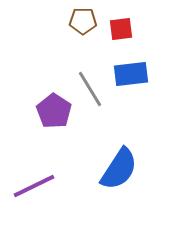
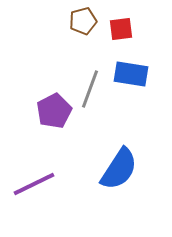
brown pentagon: rotated 16 degrees counterclockwise
blue rectangle: rotated 16 degrees clockwise
gray line: rotated 51 degrees clockwise
purple pentagon: rotated 12 degrees clockwise
purple line: moved 2 px up
